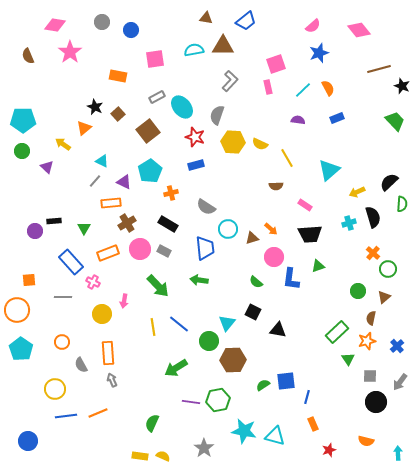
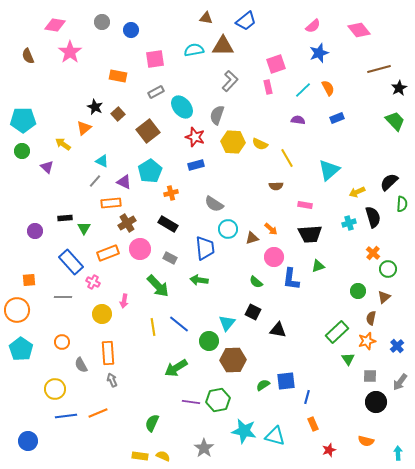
black star at (402, 86): moved 3 px left, 2 px down; rotated 21 degrees clockwise
gray rectangle at (157, 97): moved 1 px left, 5 px up
pink rectangle at (305, 205): rotated 24 degrees counterclockwise
gray semicircle at (206, 207): moved 8 px right, 3 px up
black rectangle at (54, 221): moved 11 px right, 3 px up
gray rectangle at (164, 251): moved 6 px right, 7 px down
